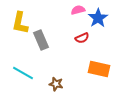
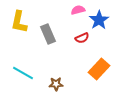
blue star: moved 1 px right, 2 px down
yellow L-shape: moved 1 px left, 1 px up
gray rectangle: moved 7 px right, 6 px up
orange rectangle: rotated 60 degrees counterclockwise
brown star: rotated 16 degrees counterclockwise
